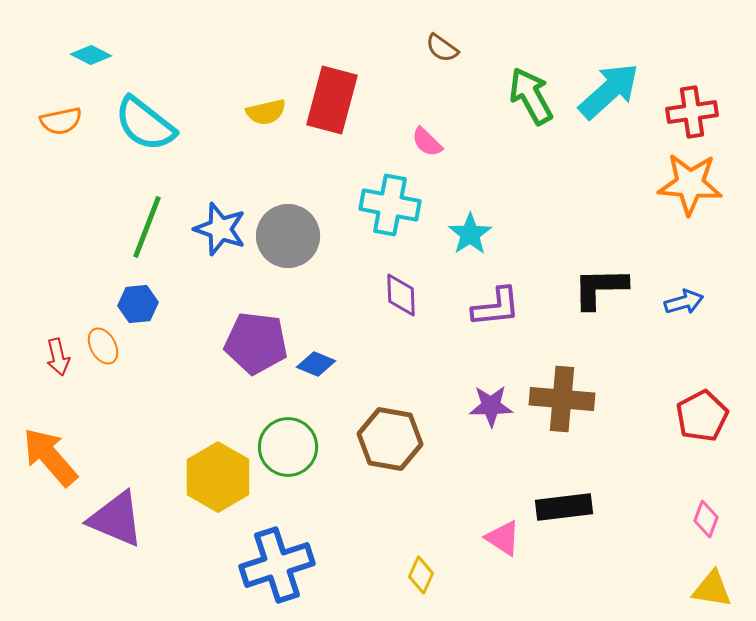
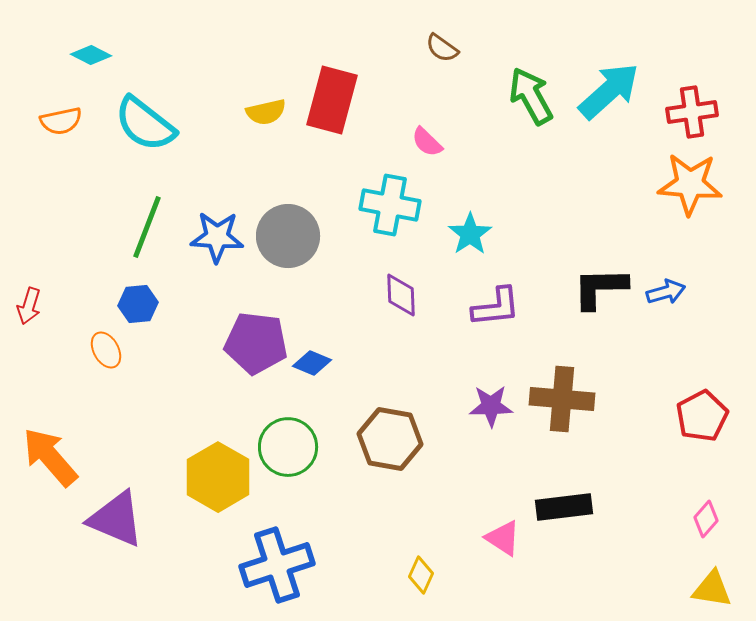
blue star: moved 3 px left, 8 px down; rotated 16 degrees counterclockwise
blue arrow: moved 18 px left, 10 px up
orange ellipse: moved 3 px right, 4 px down
red arrow: moved 29 px left, 51 px up; rotated 30 degrees clockwise
blue diamond: moved 4 px left, 1 px up
pink diamond: rotated 21 degrees clockwise
